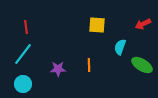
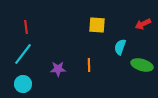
green ellipse: rotated 15 degrees counterclockwise
